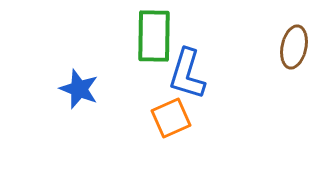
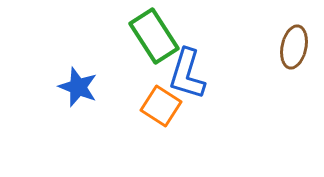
green rectangle: rotated 34 degrees counterclockwise
blue star: moved 1 px left, 2 px up
orange square: moved 10 px left, 12 px up; rotated 33 degrees counterclockwise
